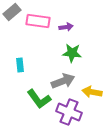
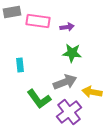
gray rectangle: rotated 30 degrees clockwise
purple arrow: moved 1 px right
gray arrow: moved 2 px right, 1 px down
purple cross: rotated 30 degrees clockwise
